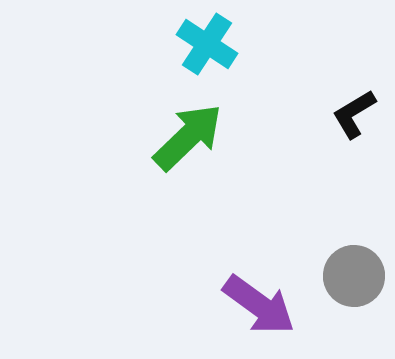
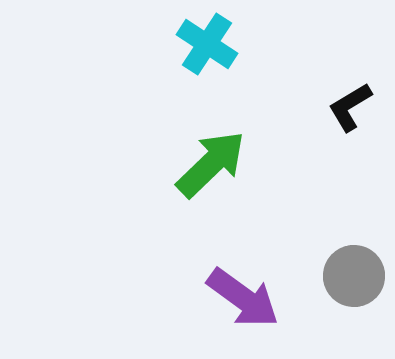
black L-shape: moved 4 px left, 7 px up
green arrow: moved 23 px right, 27 px down
purple arrow: moved 16 px left, 7 px up
